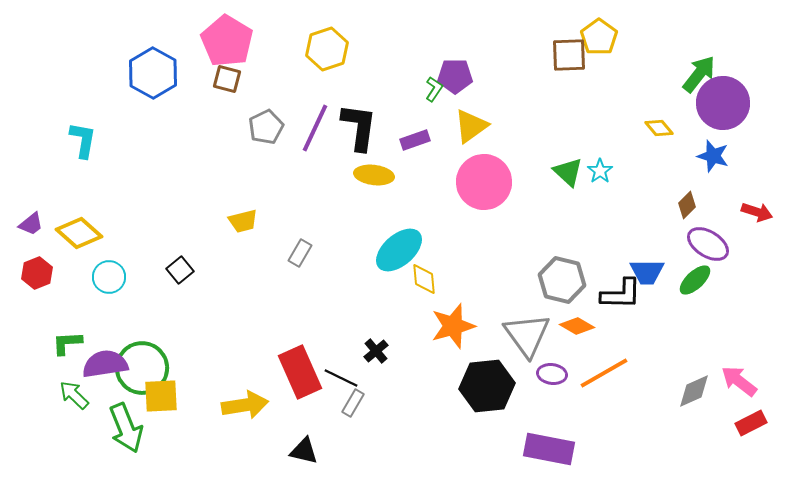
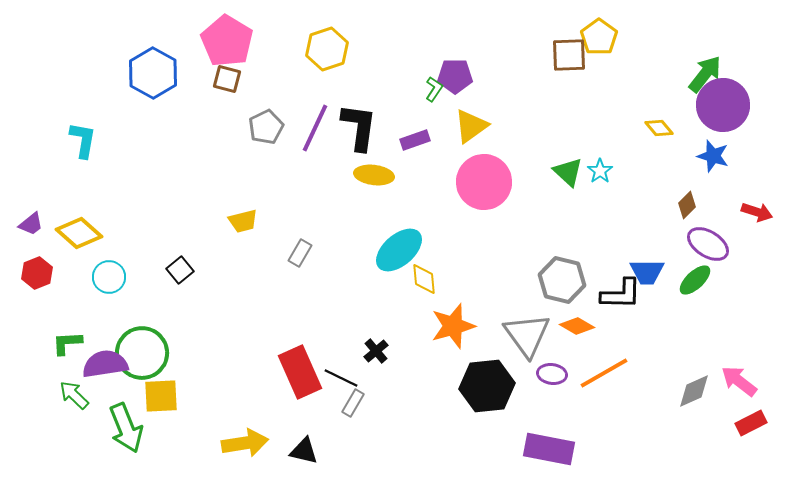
green arrow at (699, 74): moved 6 px right
purple circle at (723, 103): moved 2 px down
green circle at (142, 368): moved 15 px up
yellow arrow at (245, 405): moved 38 px down
